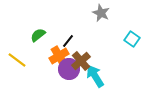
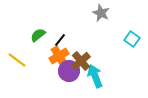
black line: moved 8 px left, 1 px up
purple circle: moved 2 px down
cyan arrow: rotated 10 degrees clockwise
